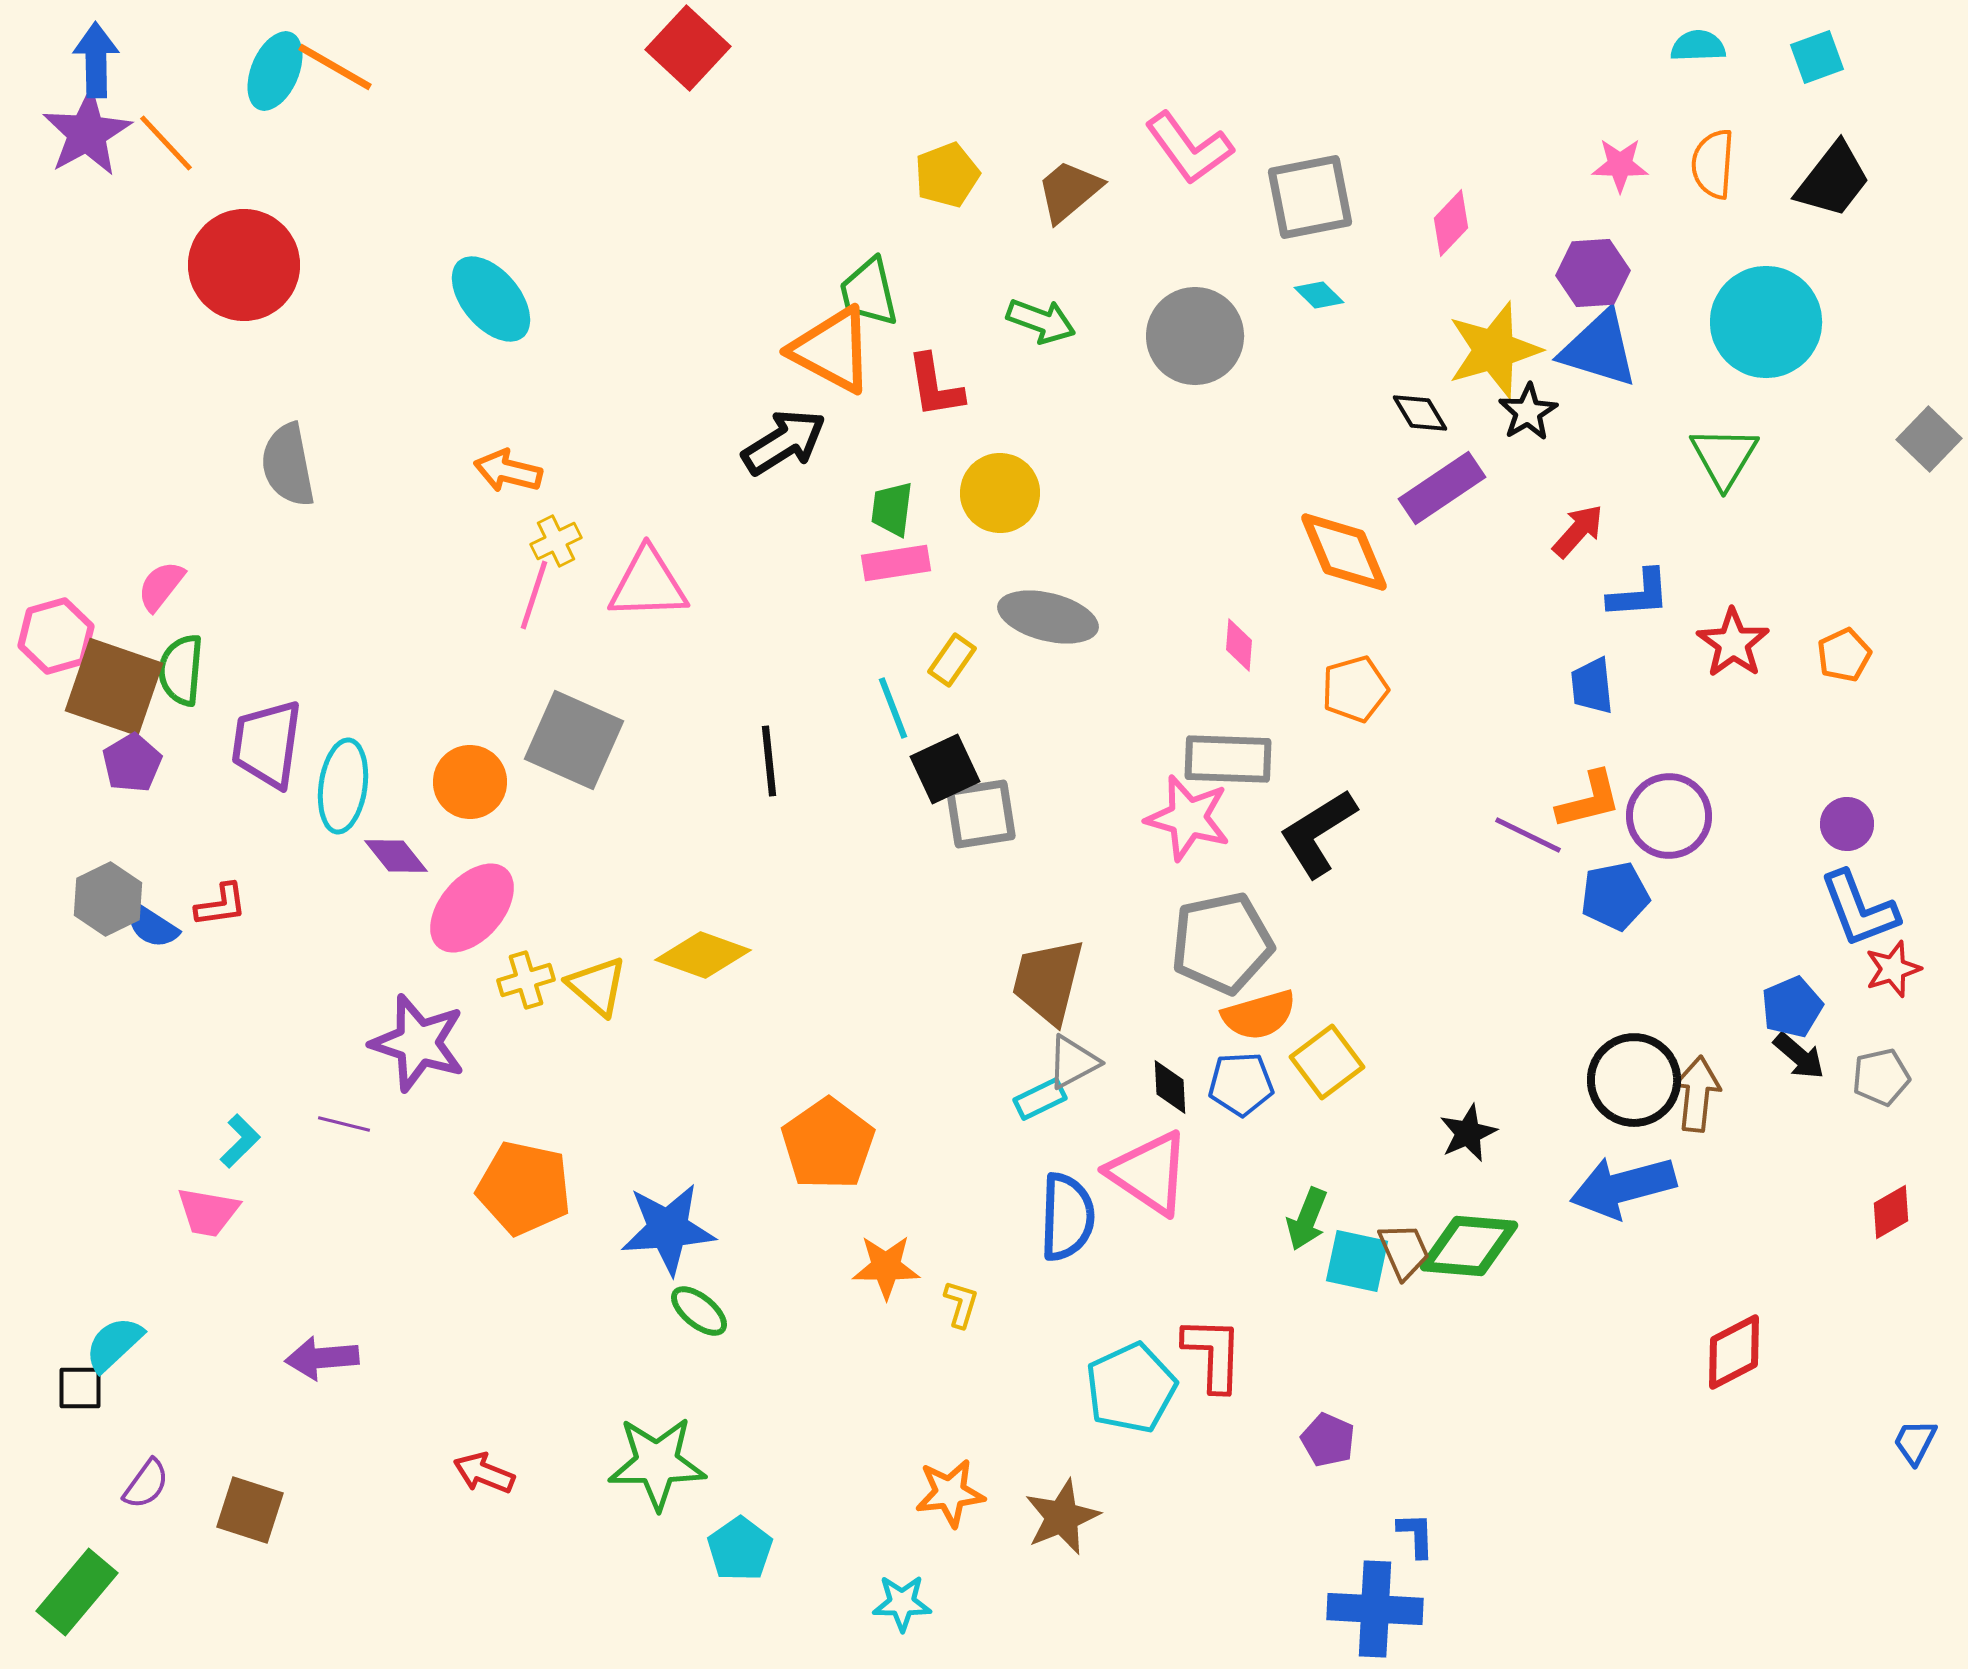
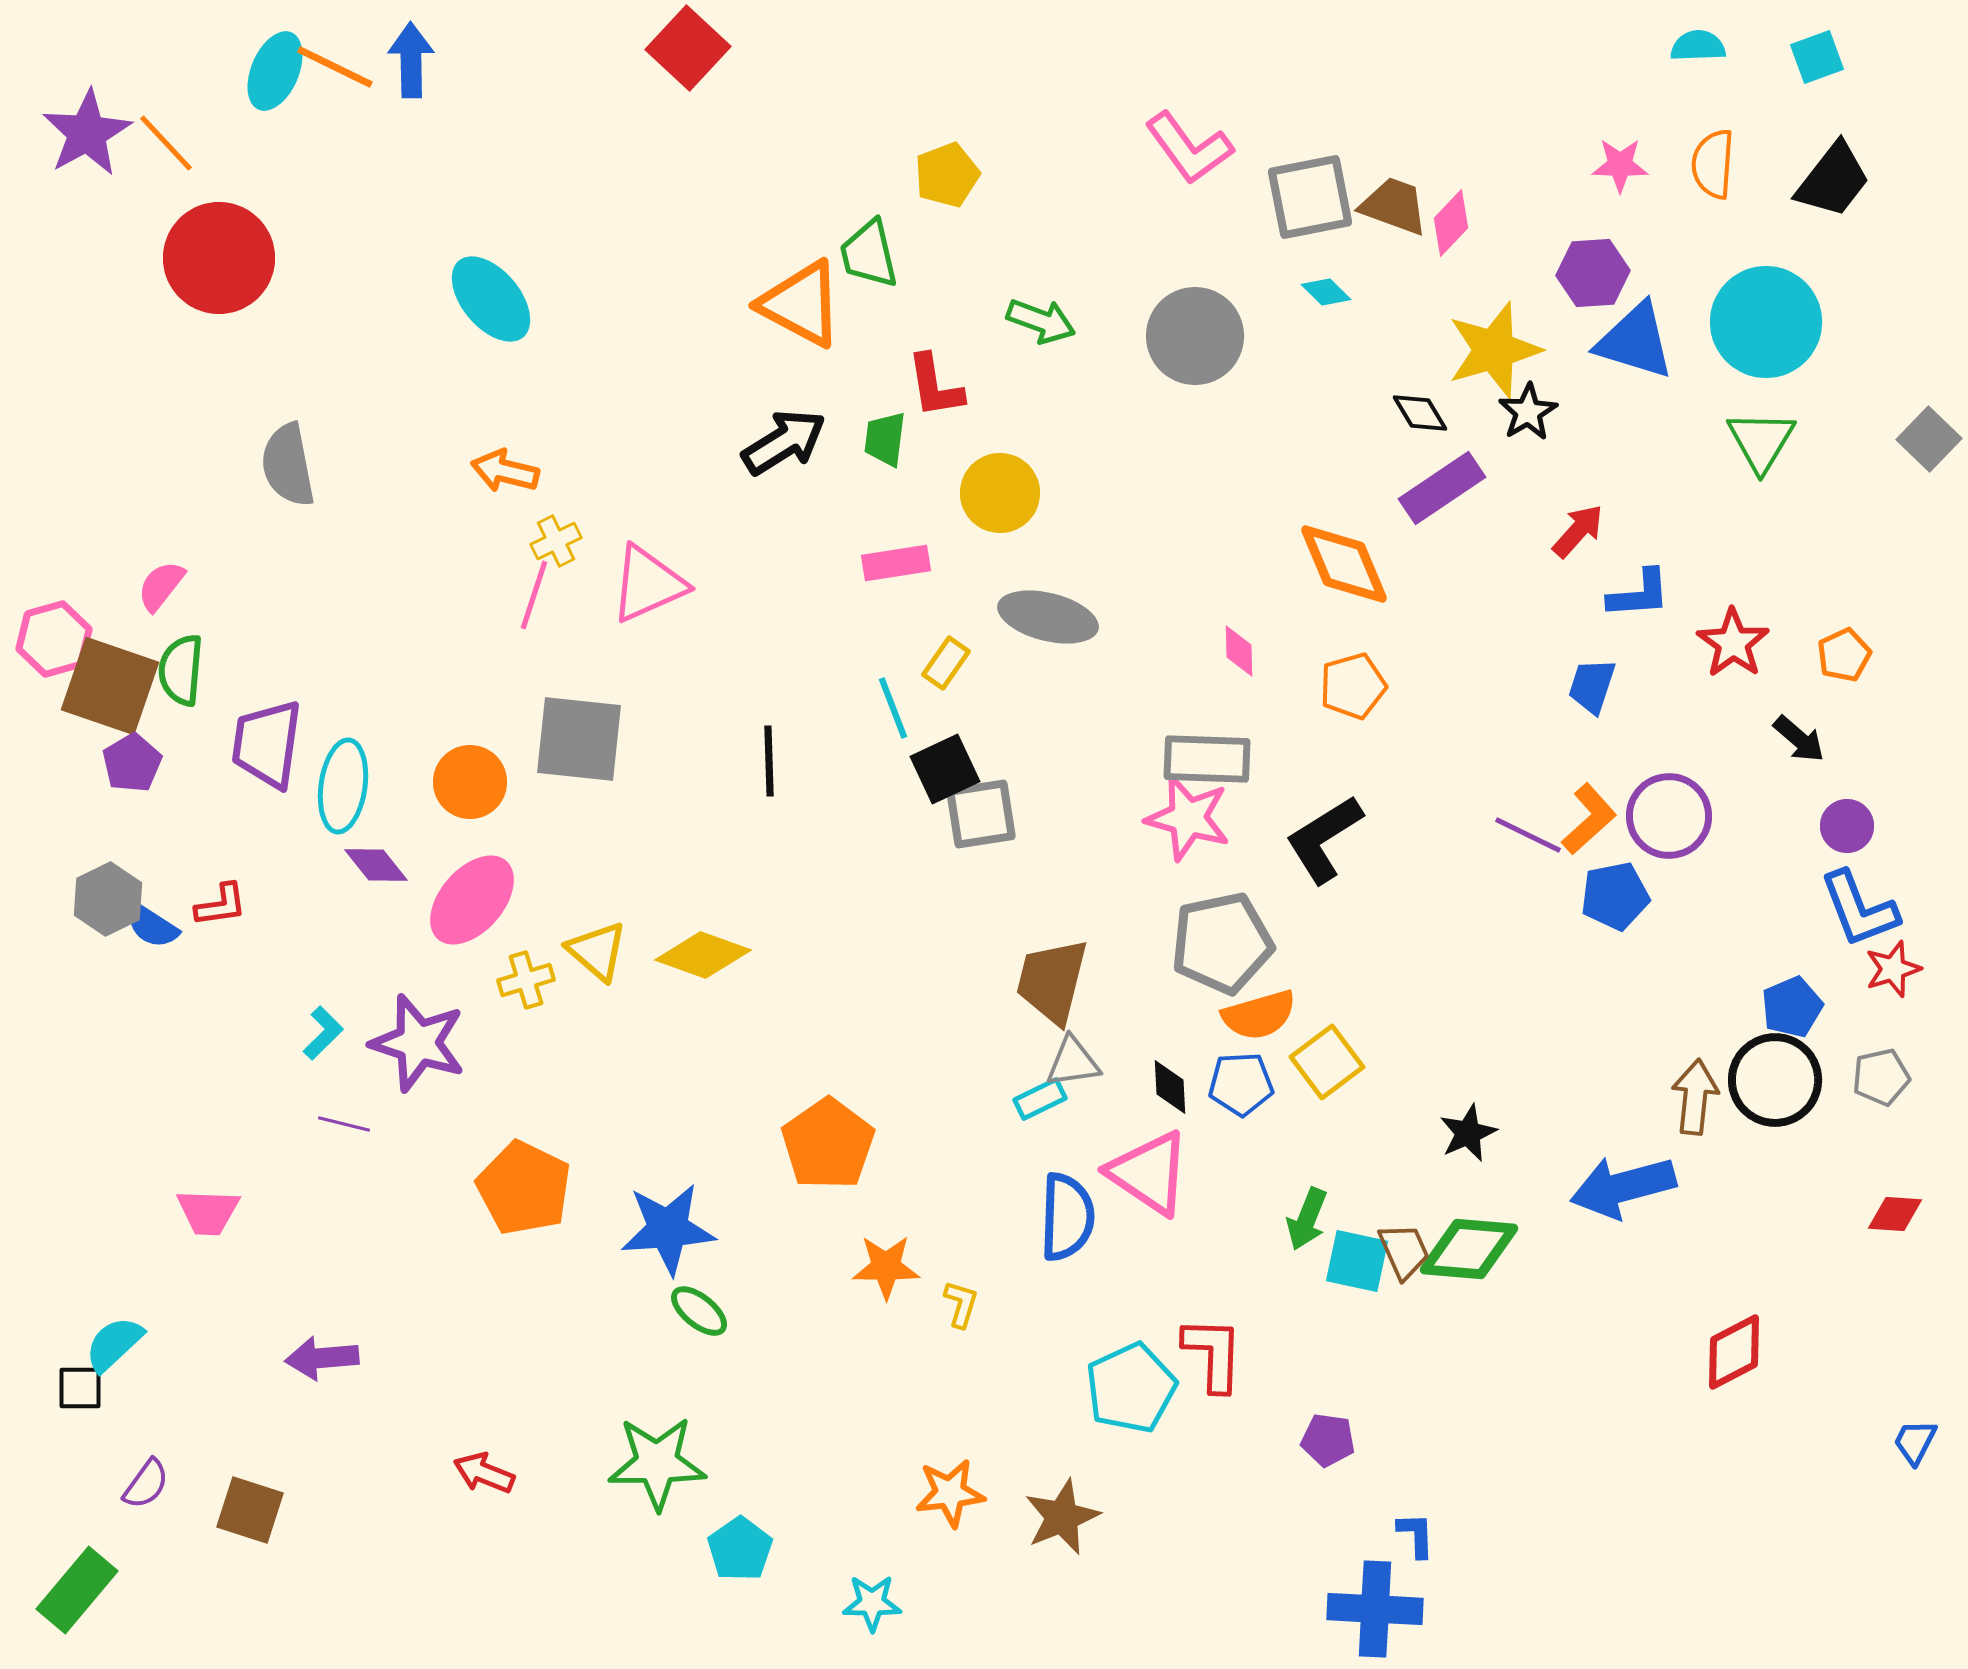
blue arrow at (96, 60): moved 315 px right
orange line at (335, 67): rotated 4 degrees counterclockwise
brown trapezoid at (1069, 191): moved 325 px right, 15 px down; rotated 60 degrees clockwise
red circle at (244, 265): moved 25 px left, 7 px up
green trapezoid at (869, 292): moved 38 px up
cyan diamond at (1319, 295): moved 7 px right, 3 px up
blue triangle at (1599, 349): moved 36 px right, 8 px up
orange triangle at (832, 350): moved 31 px left, 46 px up
green triangle at (1724, 457): moved 37 px right, 16 px up
orange arrow at (508, 471): moved 3 px left
green trapezoid at (892, 509): moved 7 px left, 70 px up
orange diamond at (1344, 552): moved 12 px down
pink triangle at (648, 584): rotated 22 degrees counterclockwise
pink hexagon at (56, 636): moved 2 px left, 3 px down
pink diamond at (1239, 645): moved 6 px down; rotated 6 degrees counterclockwise
yellow rectangle at (952, 660): moved 6 px left, 3 px down
blue trapezoid at (1592, 686): rotated 24 degrees clockwise
brown square at (114, 687): moved 4 px left, 1 px up
orange pentagon at (1355, 689): moved 2 px left, 3 px up
gray square at (574, 740): moved 5 px right, 1 px up; rotated 18 degrees counterclockwise
gray rectangle at (1228, 759): moved 21 px left
black line at (769, 761): rotated 4 degrees clockwise
orange L-shape at (1589, 800): moved 19 px down; rotated 28 degrees counterclockwise
purple circle at (1847, 824): moved 2 px down
black L-shape at (1318, 833): moved 6 px right, 6 px down
purple diamond at (396, 856): moved 20 px left, 9 px down
pink ellipse at (472, 908): moved 8 px up
brown trapezoid at (1048, 981): moved 4 px right
yellow triangle at (597, 986): moved 35 px up
black arrow at (1799, 1056): moved 317 px up
gray triangle at (1073, 1062): rotated 20 degrees clockwise
black circle at (1634, 1080): moved 141 px right
brown arrow at (1697, 1094): moved 2 px left, 3 px down
cyan L-shape at (240, 1141): moved 83 px right, 108 px up
orange pentagon at (524, 1188): rotated 14 degrees clockwise
pink trapezoid at (208, 1212): rotated 8 degrees counterclockwise
red diamond at (1891, 1212): moved 4 px right, 2 px down; rotated 34 degrees clockwise
green diamond at (1469, 1246): moved 3 px down
purple pentagon at (1328, 1440): rotated 16 degrees counterclockwise
green rectangle at (77, 1592): moved 2 px up
cyan star at (902, 1603): moved 30 px left
